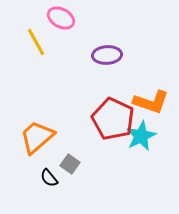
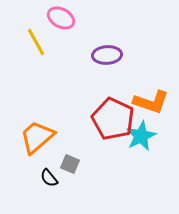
gray square: rotated 12 degrees counterclockwise
